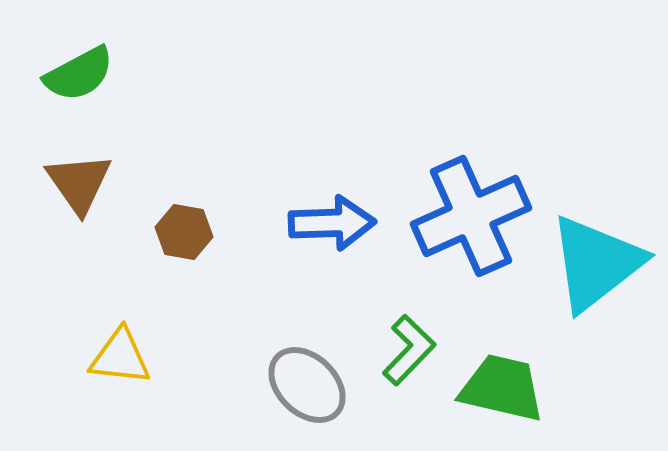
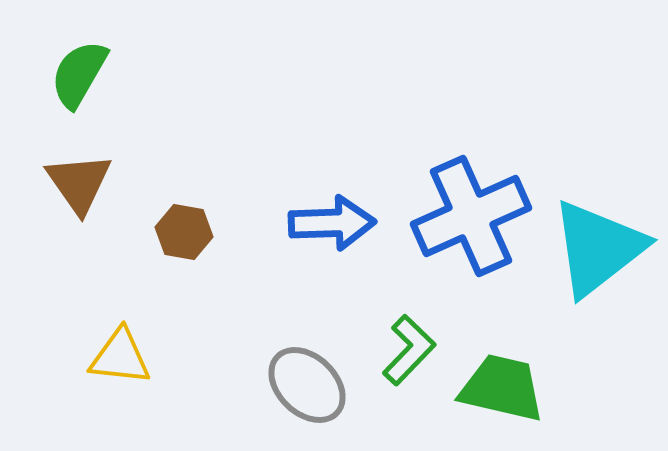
green semicircle: rotated 148 degrees clockwise
cyan triangle: moved 2 px right, 15 px up
